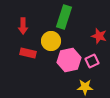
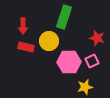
red star: moved 2 px left, 2 px down
yellow circle: moved 2 px left
red rectangle: moved 2 px left, 6 px up
pink hexagon: moved 2 px down; rotated 10 degrees clockwise
yellow star: rotated 14 degrees counterclockwise
